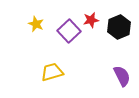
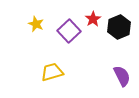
red star: moved 2 px right, 1 px up; rotated 21 degrees counterclockwise
